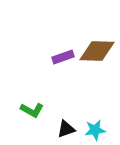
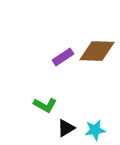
purple rectangle: rotated 15 degrees counterclockwise
green L-shape: moved 13 px right, 5 px up
black triangle: moved 1 px up; rotated 12 degrees counterclockwise
